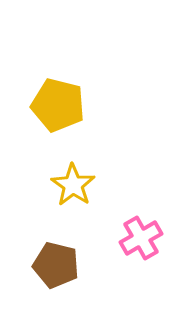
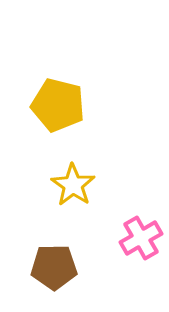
brown pentagon: moved 2 px left, 2 px down; rotated 15 degrees counterclockwise
